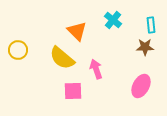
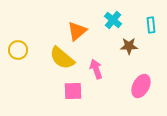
orange triangle: rotated 35 degrees clockwise
brown star: moved 16 px left, 1 px up
